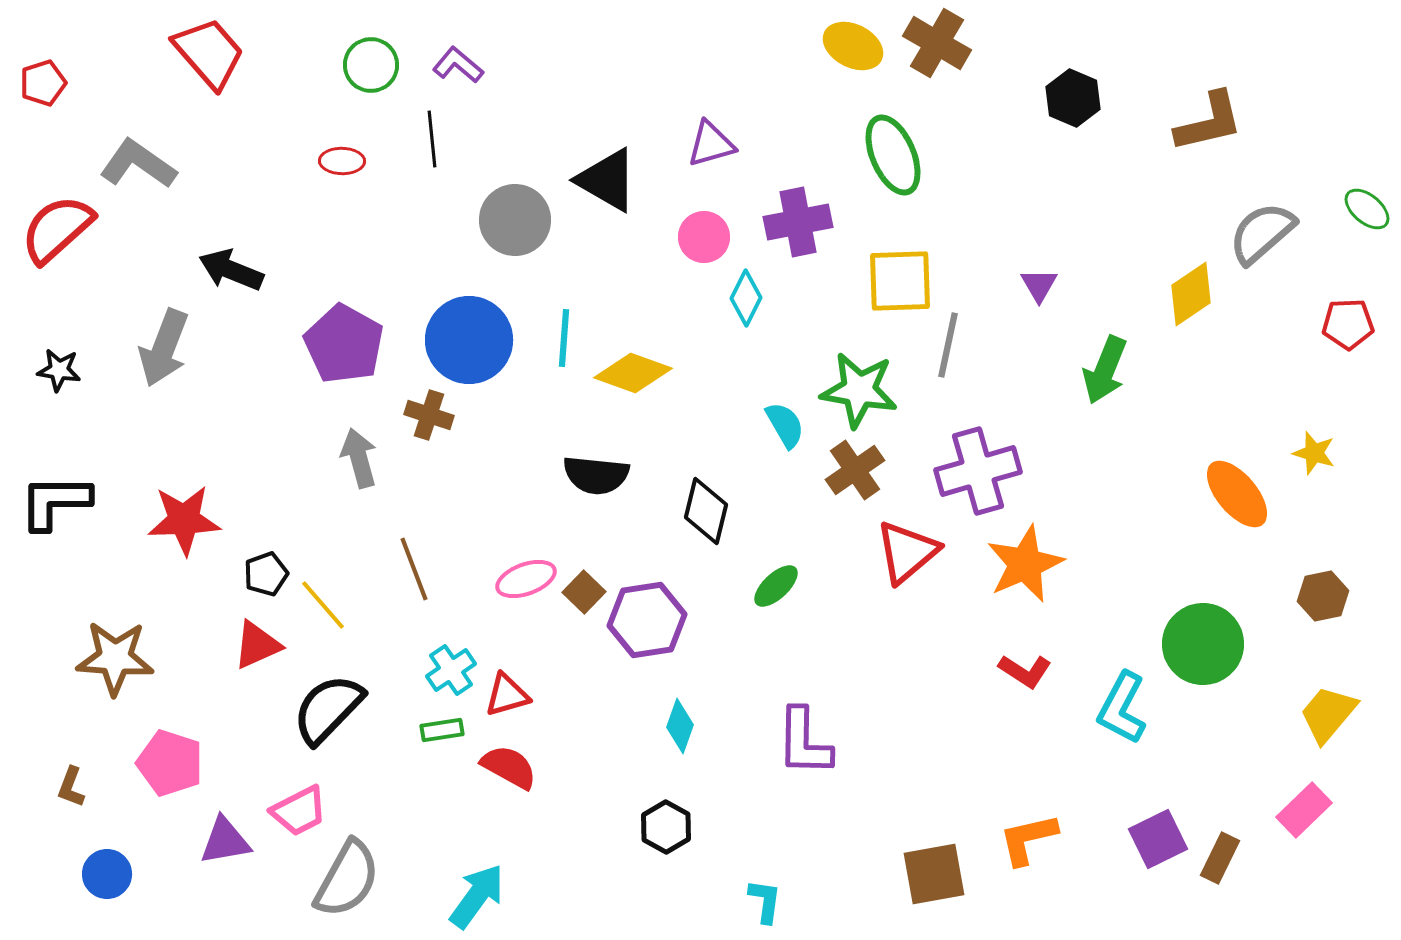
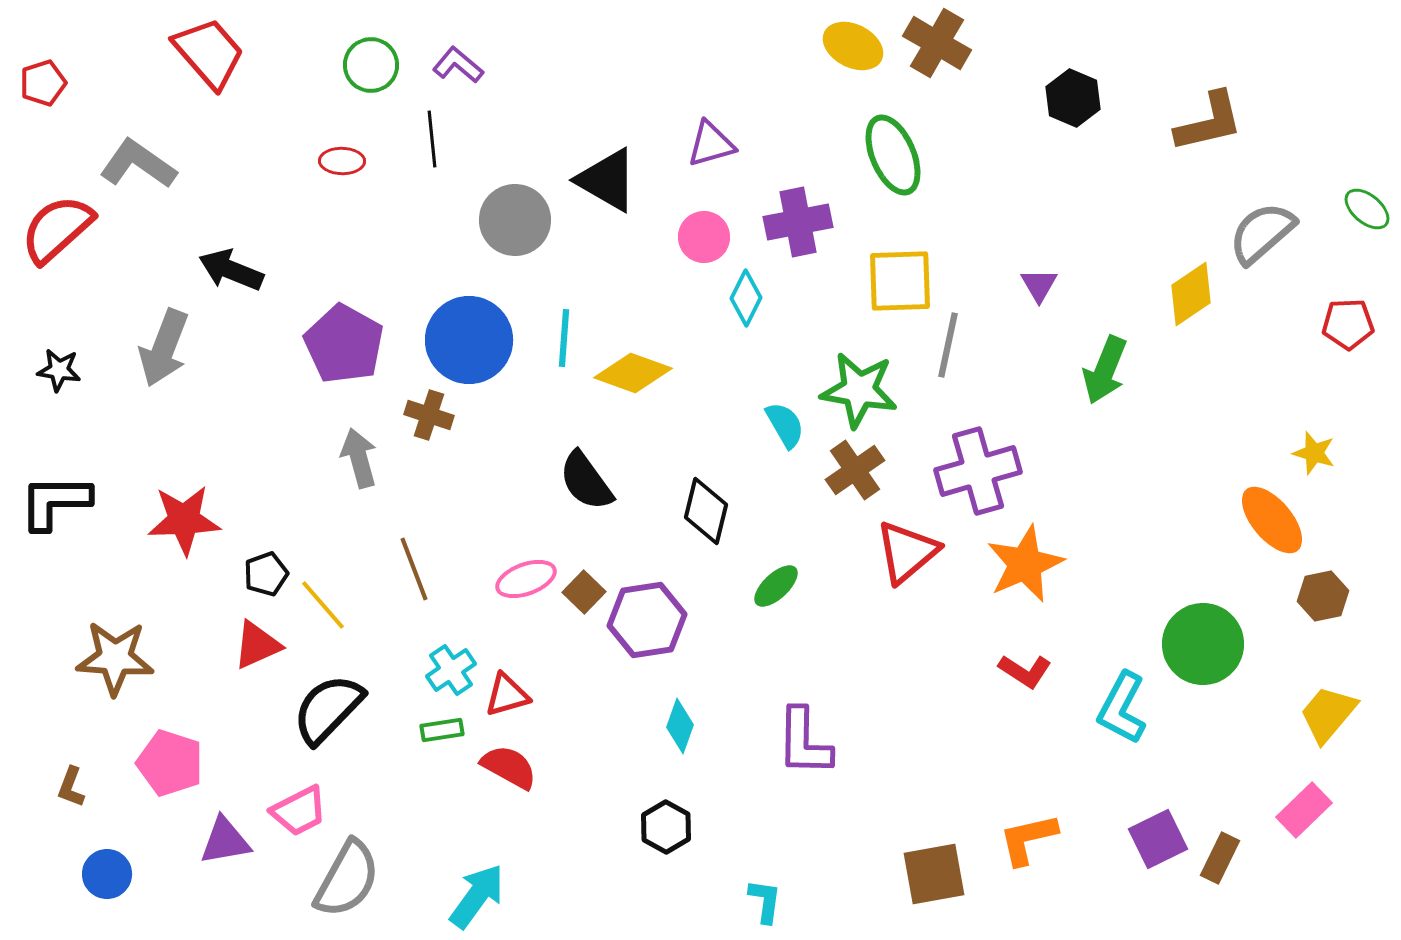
black semicircle at (596, 475): moved 10 px left, 6 px down; rotated 48 degrees clockwise
orange ellipse at (1237, 494): moved 35 px right, 26 px down
